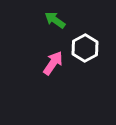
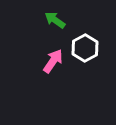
pink arrow: moved 2 px up
